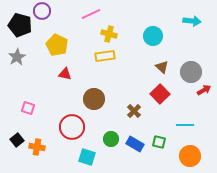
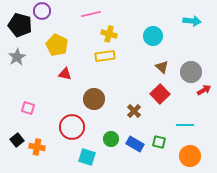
pink line: rotated 12 degrees clockwise
